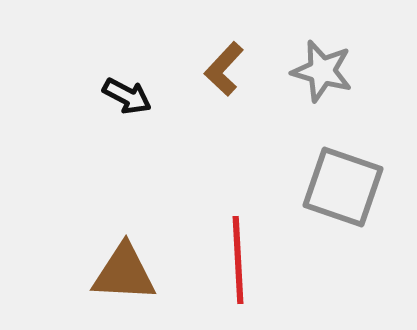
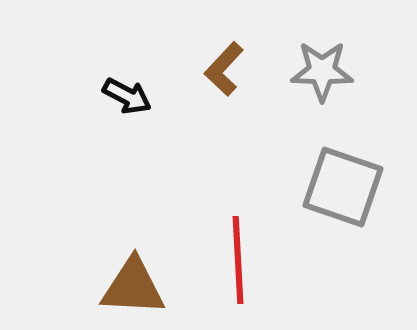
gray star: rotated 14 degrees counterclockwise
brown triangle: moved 9 px right, 14 px down
